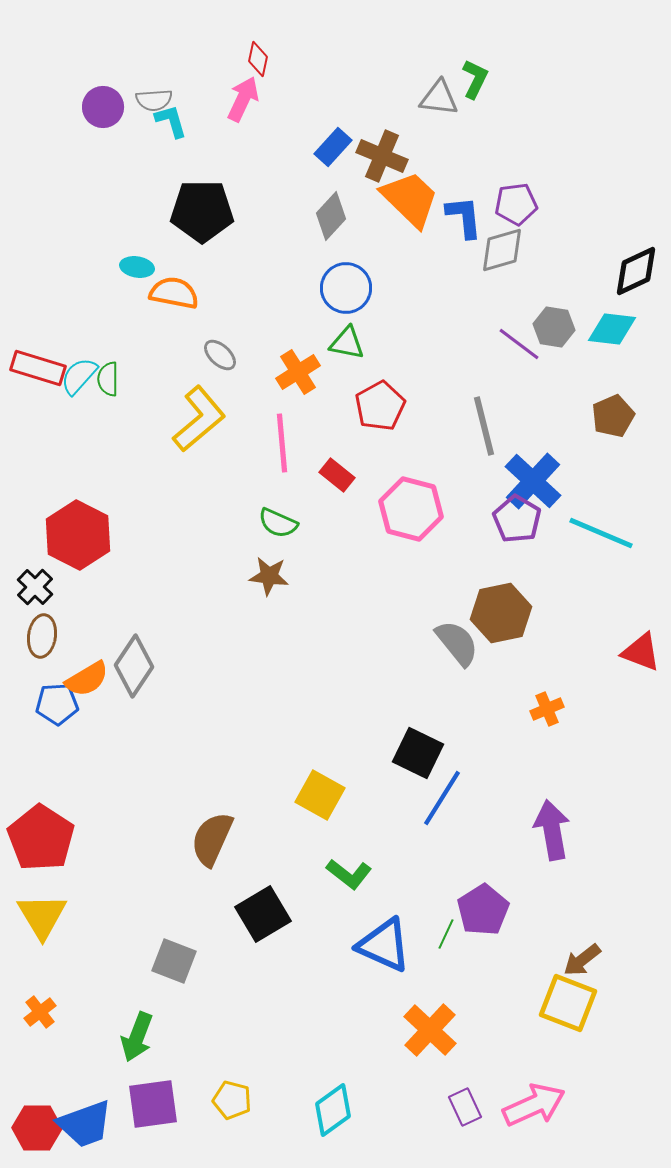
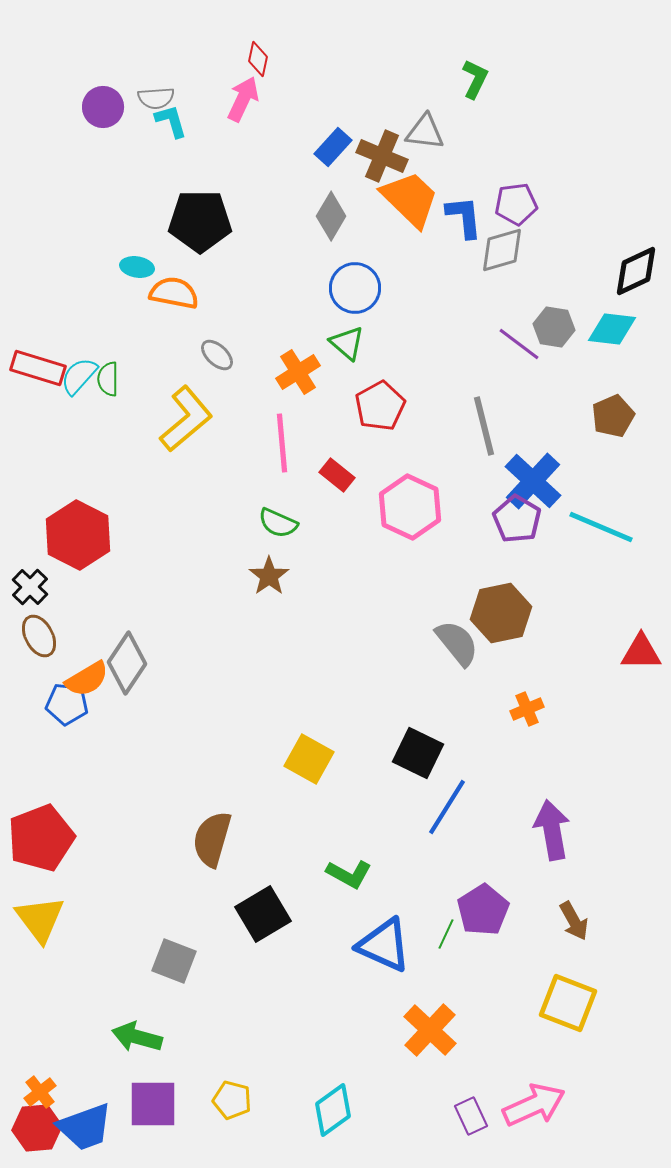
gray triangle at (439, 98): moved 14 px left, 34 px down
gray semicircle at (154, 100): moved 2 px right, 2 px up
black pentagon at (202, 211): moved 2 px left, 10 px down
gray diamond at (331, 216): rotated 12 degrees counterclockwise
blue circle at (346, 288): moved 9 px right
green triangle at (347, 343): rotated 30 degrees clockwise
gray ellipse at (220, 355): moved 3 px left
yellow L-shape at (199, 419): moved 13 px left
pink hexagon at (411, 509): moved 1 px left, 2 px up; rotated 10 degrees clockwise
cyan line at (601, 533): moved 6 px up
brown star at (269, 576): rotated 30 degrees clockwise
black cross at (35, 587): moved 5 px left
brown ellipse at (42, 636): moved 3 px left; rotated 36 degrees counterclockwise
red triangle at (641, 652): rotated 21 degrees counterclockwise
gray diamond at (134, 666): moved 7 px left, 3 px up
blue pentagon at (57, 704): moved 10 px right; rotated 9 degrees clockwise
orange cross at (547, 709): moved 20 px left
yellow square at (320, 795): moved 11 px left, 36 px up
blue line at (442, 798): moved 5 px right, 9 px down
red pentagon at (41, 838): rotated 18 degrees clockwise
brown semicircle at (212, 839): rotated 8 degrees counterclockwise
green L-shape at (349, 874): rotated 9 degrees counterclockwise
yellow triangle at (42, 916): moved 2 px left, 3 px down; rotated 6 degrees counterclockwise
brown arrow at (582, 960): moved 8 px left, 39 px up; rotated 81 degrees counterclockwise
orange cross at (40, 1012): moved 80 px down
green arrow at (137, 1037): rotated 84 degrees clockwise
purple square at (153, 1104): rotated 8 degrees clockwise
purple rectangle at (465, 1107): moved 6 px right, 9 px down
blue trapezoid at (85, 1124): moved 3 px down
red hexagon at (37, 1128): rotated 6 degrees counterclockwise
